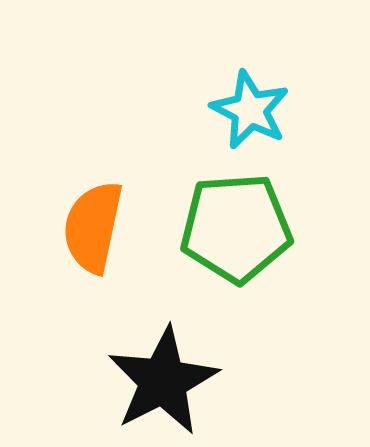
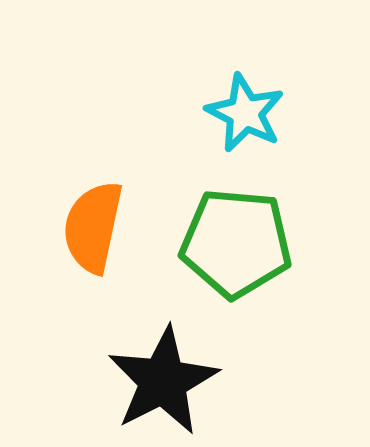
cyan star: moved 5 px left, 3 px down
green pentagon: moved 15 px down; rotated 9 degrees clockwise
